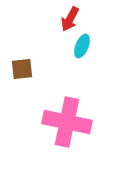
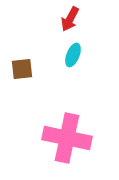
cyan ellipse: moved 9 px left, 9 px down
pink cross: moved 16 px down
